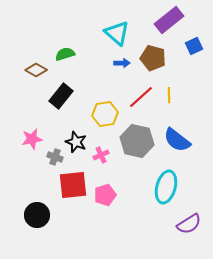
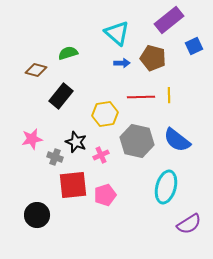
green semicircle: moved 3 px right, 1 px up
brown diamond: rotated 15 degrees counterclockwise
red line: rotated 40 degrees clockwise
